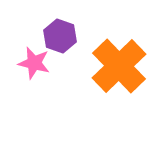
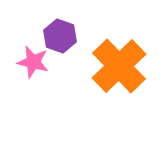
pink star: moved 1 px left, 1 px up
